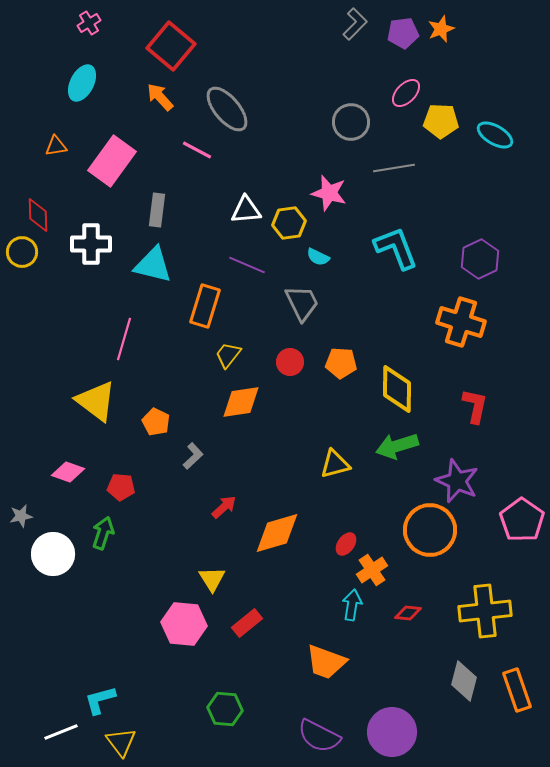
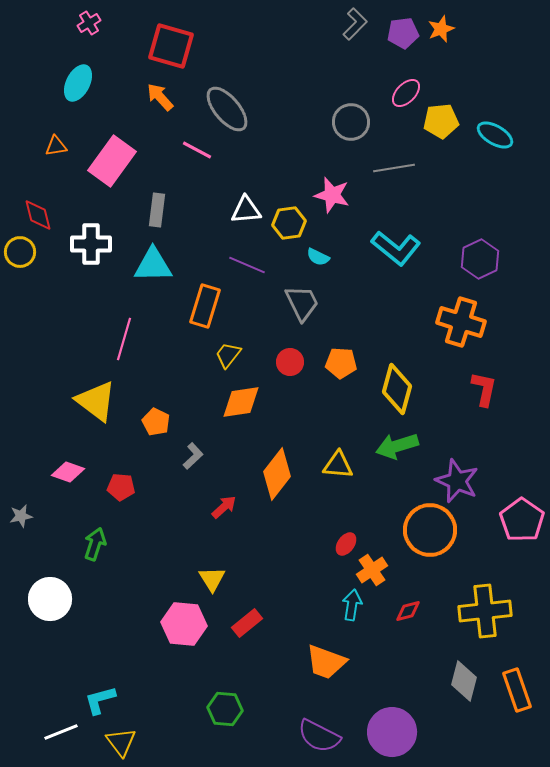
red square at (171, 46): rotated 24 degrees counterclockwise
cyan ellipse at (82, 83): moved 4 px left
yellow pentagon at (441, 121): rotated 8 degrees counterclockwise
pink star at (329, 193): moved 3 px right, 2 px down
red diamond at (38, 215): rotated 12 degrees counterclockwise
cyan L-shape at (396, 248): rotated 150 degrees clockwise
yellow circle at (22, 252): moved 2 px left
cyan triangle at (153, 265): rotated 15 degrees counterclockwise
yellow diamond at (397, 389): rotated 15 degrees clockwise
red L-shape at (475, 406): moved 9 px right, 17 px up
yellow triangle at (335, 464): moved 3 px right, 1 px down; rotated 20 degrees clockwise
green arrow at (103, 533): moved 8 px left, 11 px down
orange diamond at (277, 533): moved 59 px up; rotated 36 degrees counterclockwise
white circle at (53, 554): moved 3 px left, 45 px down
red diamond at (408, 613): moved 2 px up; rotated 20 degrees counterclockwise
